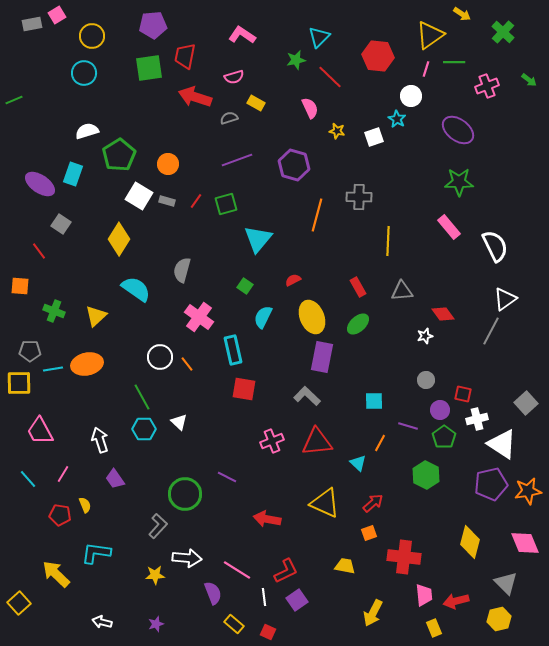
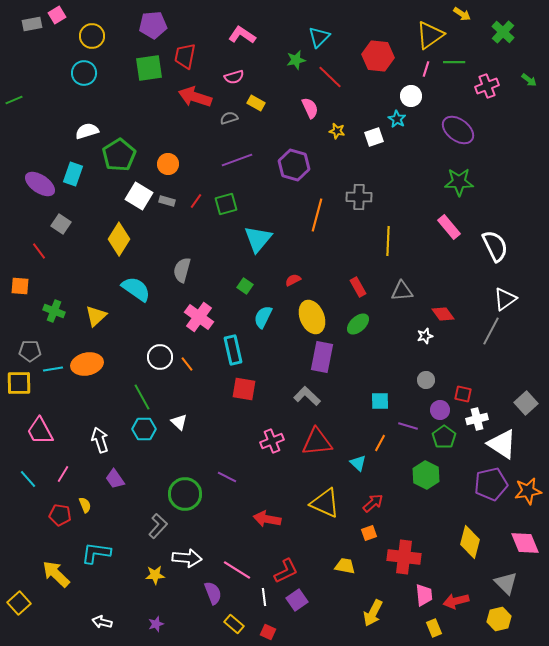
cyan square at (374, 401): moved 6 px right
